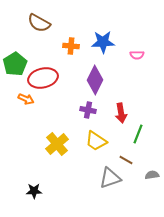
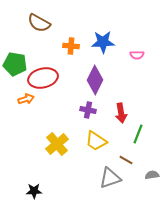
green pentagon: rotated 30 degrees counterclockwise
orange arrow: rotated 42 degrees counterclockwise
